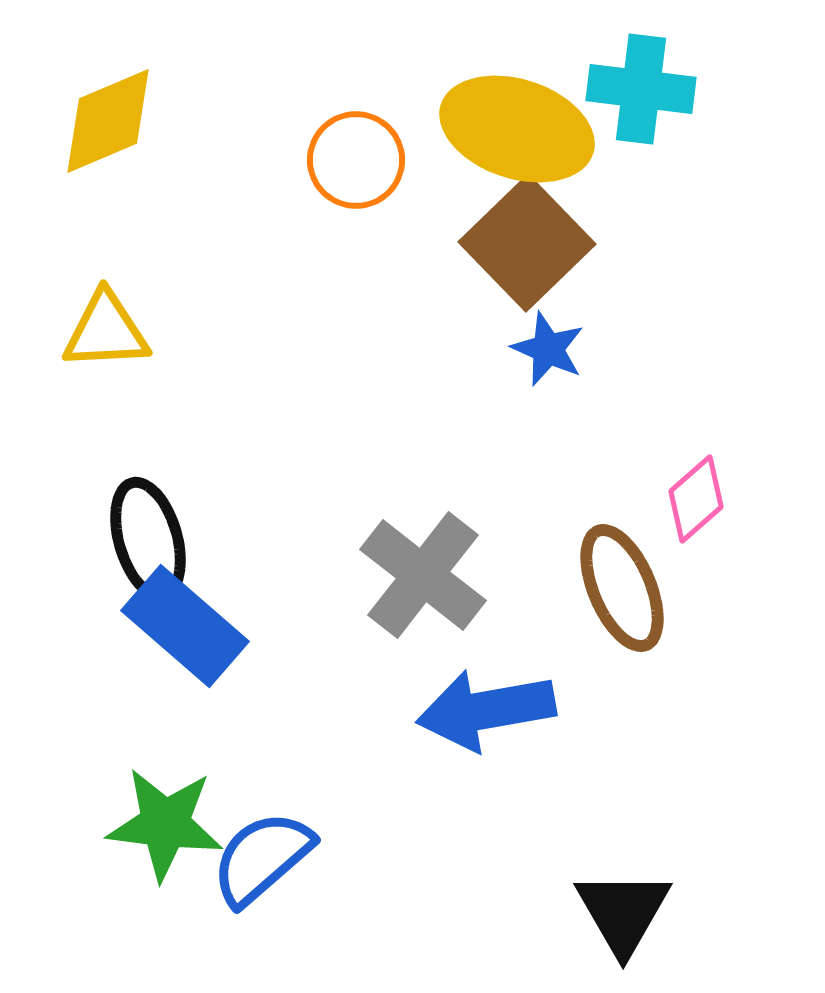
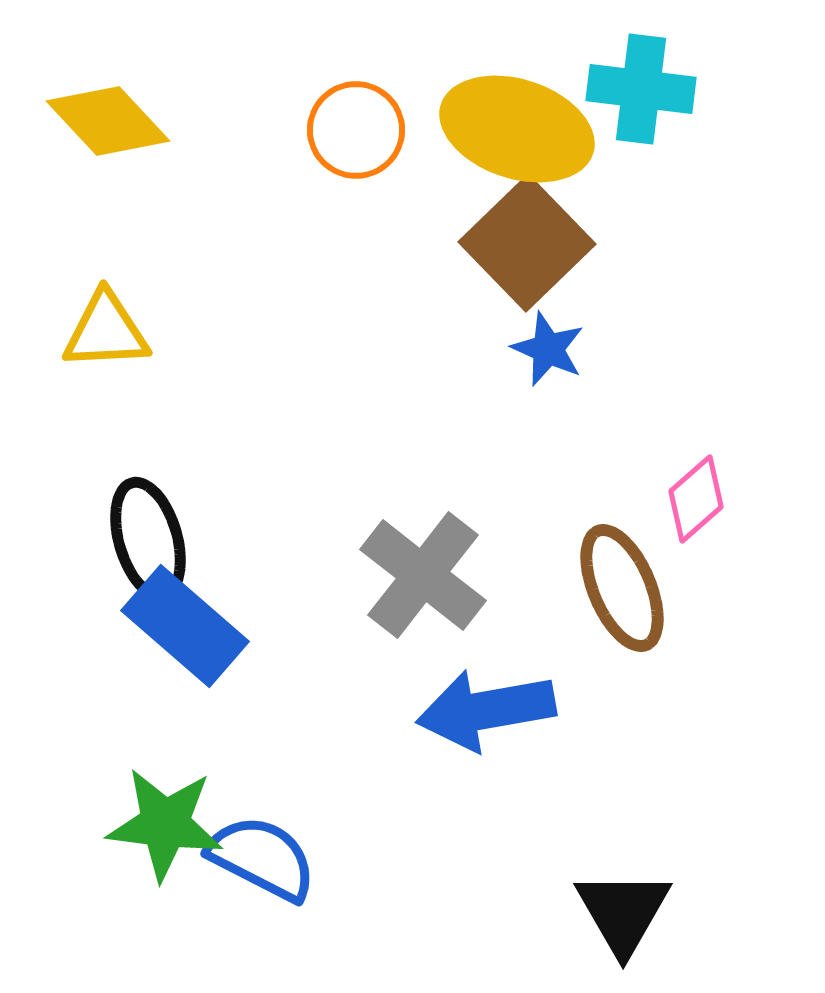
yellow diamond: rotated 70 degrees clockwise
orange circle: moved 30 px up
blue semicircle: rotated 68 degrees clockwise
